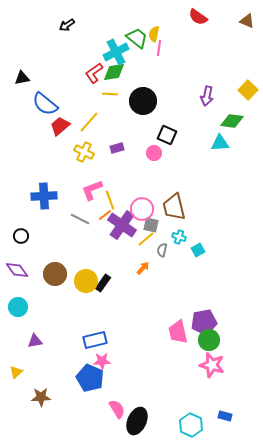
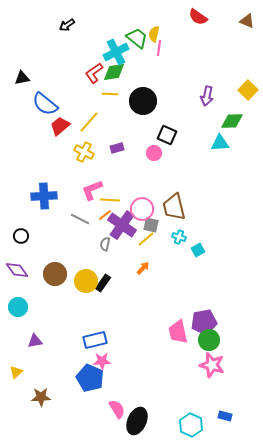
green diamond at (232, 121): rotated 10 degrees counterclockwise
yellow line at (110, 200): rotated 66 degrees counterclockwise
gray semicircle at (162, 250): moved 57 px left, 6 px up
